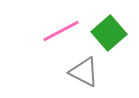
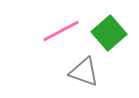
gray triangle: rotated 8 degrees counterclockwise
